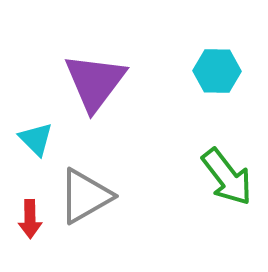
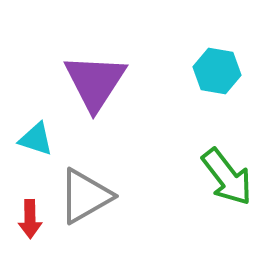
cyan hexagon: rotated 9 degrees clockwise
purple triangle: rotated 4 degrees counterclockwise
cyan triangle: rotated 27 degrees counterclockwise
